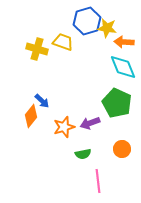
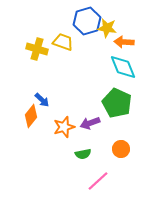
blue arrow: moved 1 px up
orange circle: moved 1 px left
pink line: rotated 55 degrees clockwise
